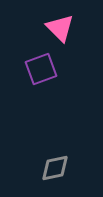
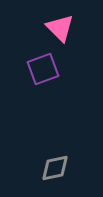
purple square: moved 2 px right
